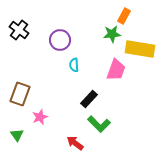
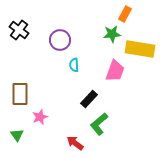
orange rectangle: moved 1 px right, 2 px up
pink trapezoid: moved 1 px left, 1 px down
brown rectangle: rotated 20 degrees counterclockwise
green L-shape: rotated 95 degrees clockwise
